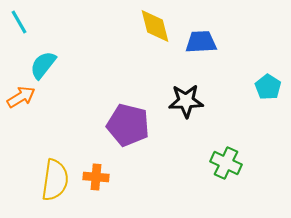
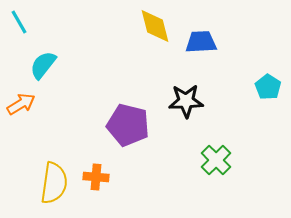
orange arrow: moved 7 px down
green cross: moved 10 px left, 3 px up; rotated 20 degrees clockwise
yellow semicircle: moved 1 px left, 3 px down
